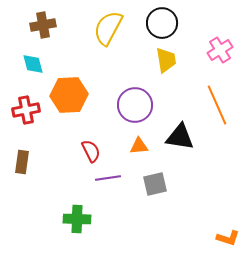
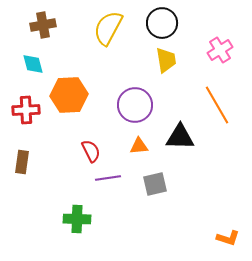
orange line: rotated 6 degrees counterclockwise
red cross: rotated 8 degrees clockwise
black triangle: rotated 8 degrees counterclockwise
